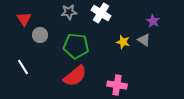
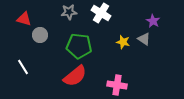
red triangle: rotated 42 degrees counterclockwise
gray triangle: moved 1 px up
green pentagon: moved 3 px right
